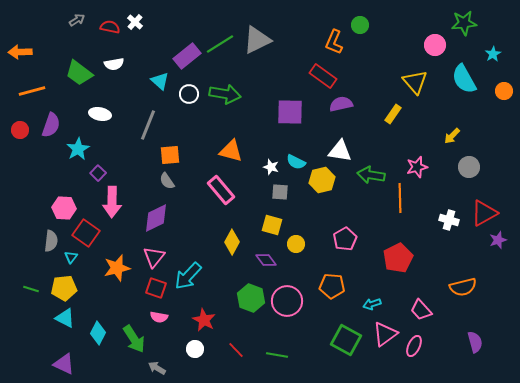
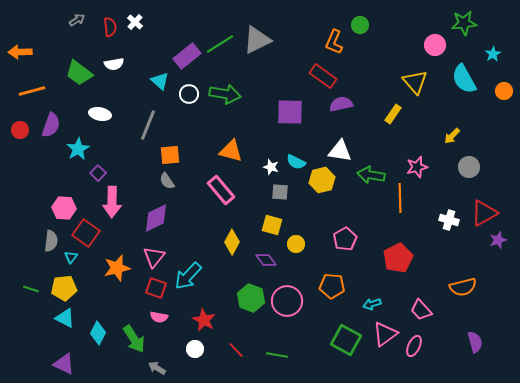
red semicircle at (110, 27): rotated 72 degrees clockwise
